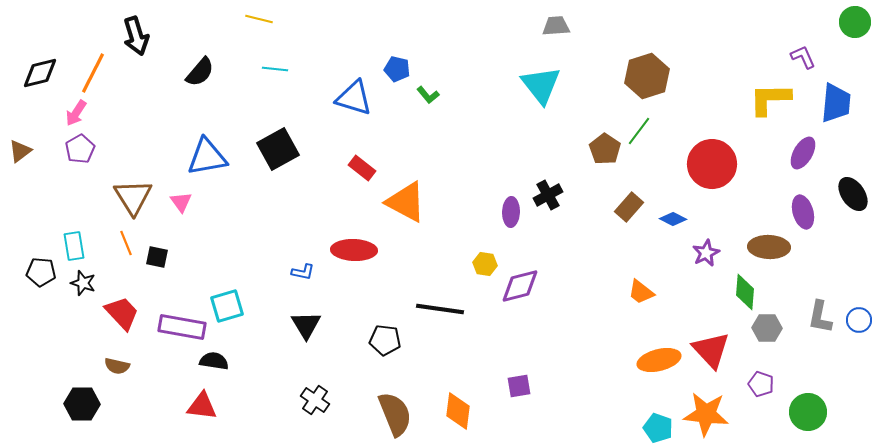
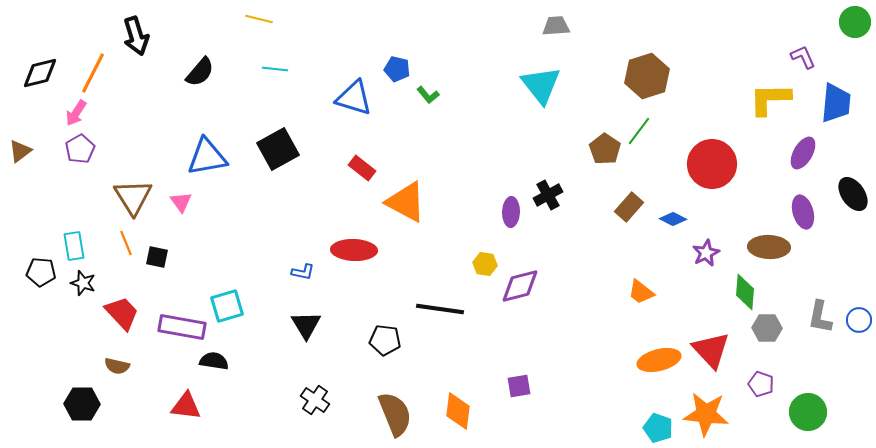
red triangle at (202, 406): moved 16 px left
